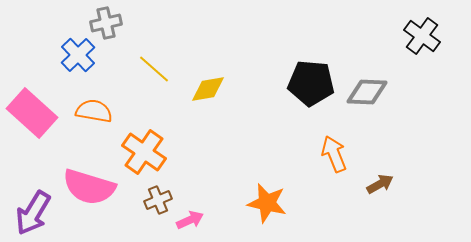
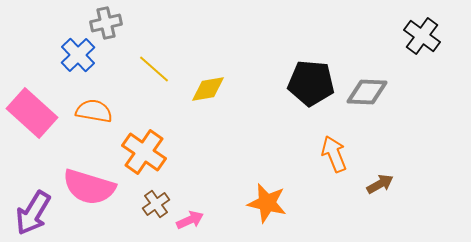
brown cross: moved 2 px left, 4 px down; rotated 12 degrees counterclockwise
